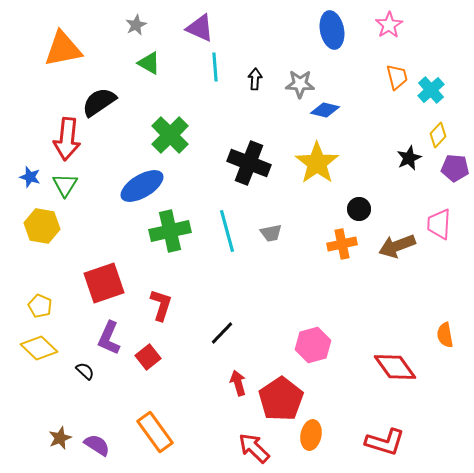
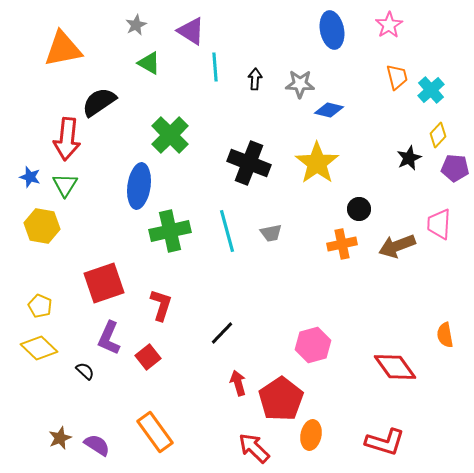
purple triangle at (200, 28): moved 9 px left, 3 px down; rotated 8 degrees clockwise
blue diamond at (325, 110): moved 4 px right
blue ellipse at (142, 186): moved 3 px left; rotated 51 degrees counterclockwise
